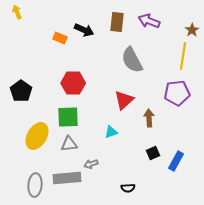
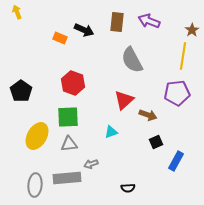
red hexagon: rotated 20 degrees clockwise
brown arrow: moved 1 px left, 3 px up; rotated 114 degrees clockwise
black square: moved 3 px right, 11 px up
